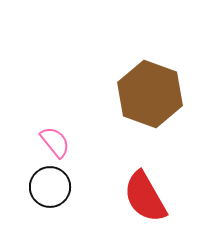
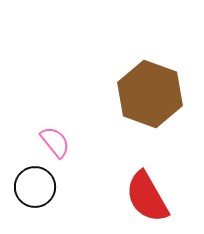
black circle: moved 15 px left
red semicircle: moved 2 px right
